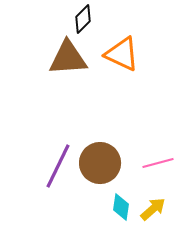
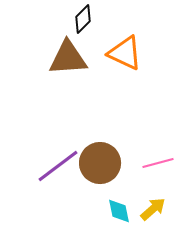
orange triangle: moved 3 px right, 1 px up
purple line: rotated 27 degrees clockwise
cyan diamond: moved 2 px left, 4 px down; rotated 20 degrees counterclockwise
